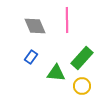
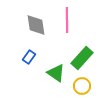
gray diamond: moved 1 px right, 1 px up; rotated 15 degrees clockwise
blue rectangle: moved 2 px left
green triangle: rotated 30 degrees clockwise
